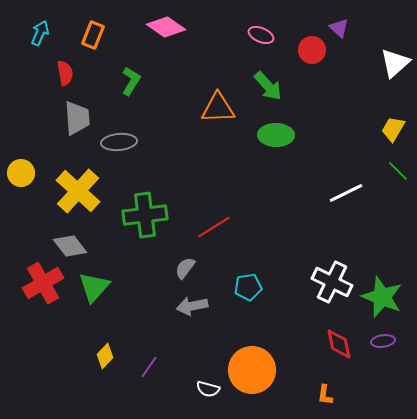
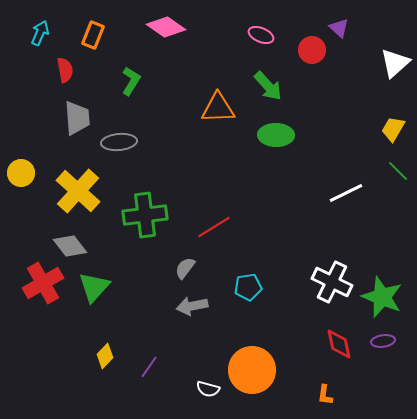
red semicircle: moved 3 px up
